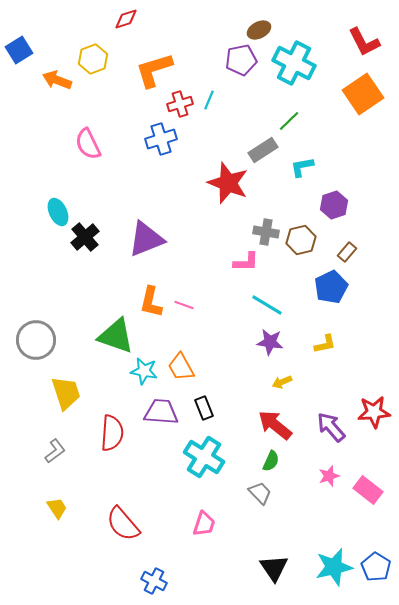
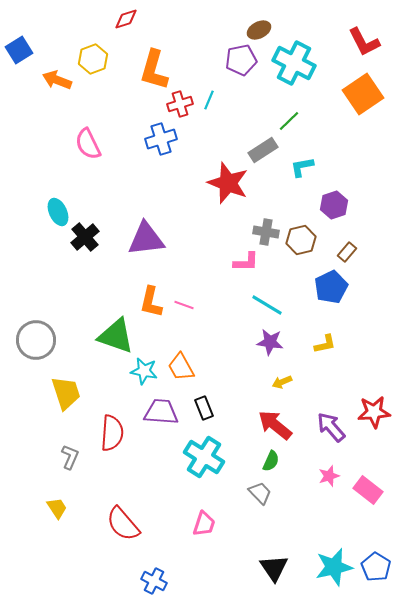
orange L-shape at (154, 70): rotated 57 degrees counterclockwise
purple triangle at (146, 239): rotated 15 degrees clockwise
gray L-shape at (55, 451): moved 15 px right, 6 px down; rotated 30 degrees counterclockwise
